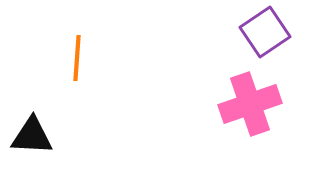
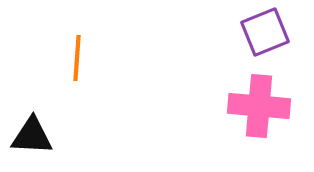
purple square: rotated 12 degrees clockwise
pink cross: moved 9 px right, 2 px down; rotated 24 degrees clockwise
